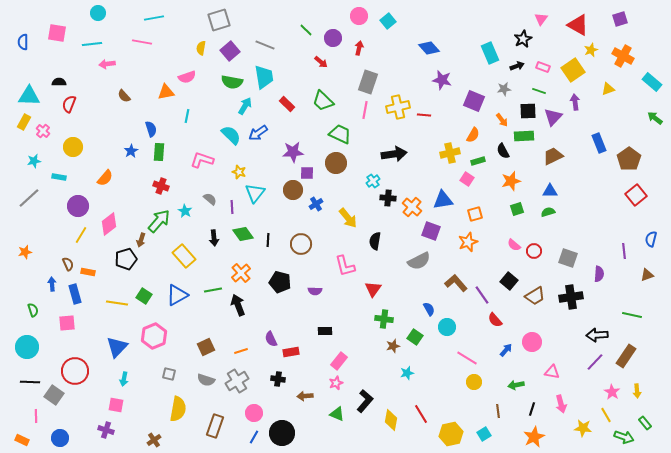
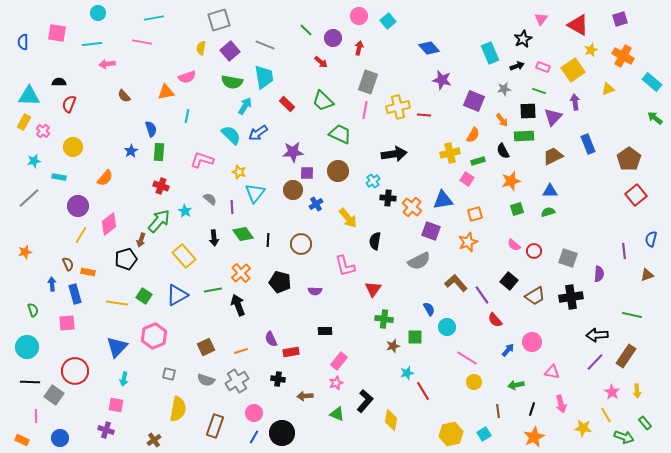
blue rectangle at (599, 143): moved 11 px left, 1 px down
brown circle at (336, 163): moved 2 px right, 8 px down
green square at (415, 337): rotated 35 degrees counterclockwise
blue arrow at (506, 350): moved 2 px right
red line at (421, 414): moved 2 px right, 23 px up
